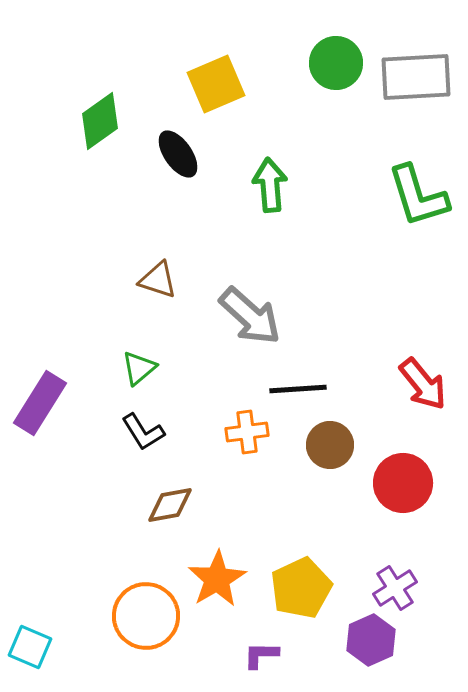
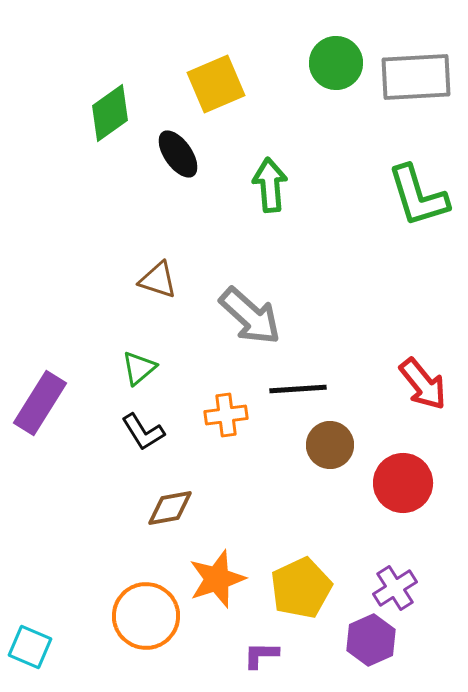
green diamond: moved 10 px right, 8 px up
orange cross: moved 21 px left, 17 px up
brown diamond: moved 3 px down
orange star: rotated 12 degrees clockwise
